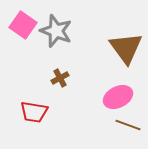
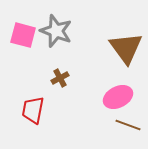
pink square: moved 10 px down; rotated 20 degrees counterclockwise
red trapezoid: moved 1 px left, 2 px up; rotated 92 degrees clockwise
